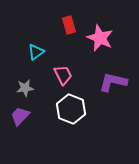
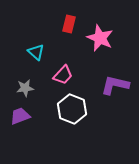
red rectangle: moved 1 px up; rotated 30 degrees clockwise
cyan triangle: rotated 42 degrees counterclockwise
pink trapezoid: rotated 70 degrees clockwise
purple L-shape: moved 2 px right, 3 px down
white hexagon: moved 1 px right
purple trapezoid: rotated 25 degrees clockwise
